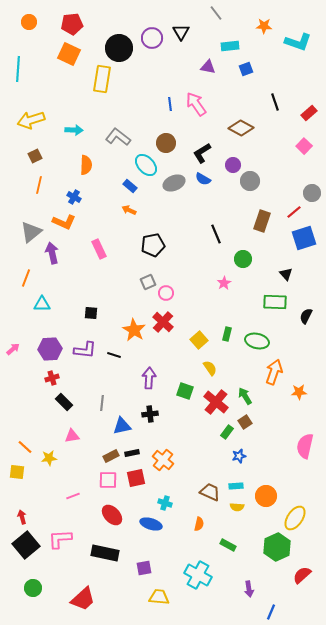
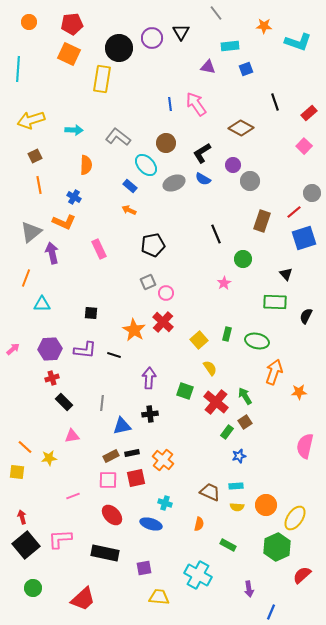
orange line at (39, 185): rotated 24 degrees counterclockwise
orange circle at (266, 496): moved 9 px down
